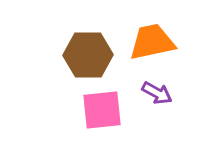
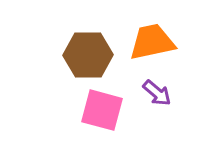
purple arrow: rotated 12 degrees clockwise
pink square: rotated 21 degrees clockwise
